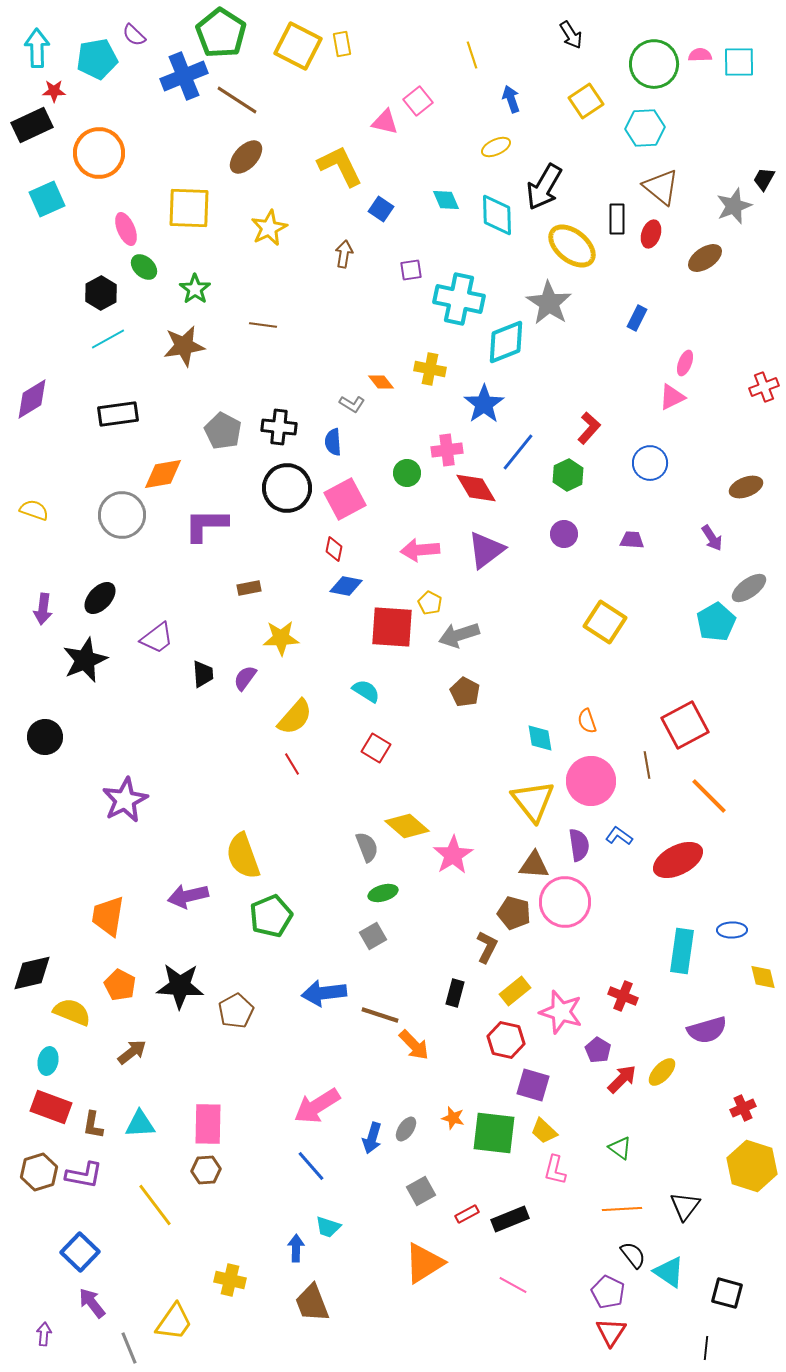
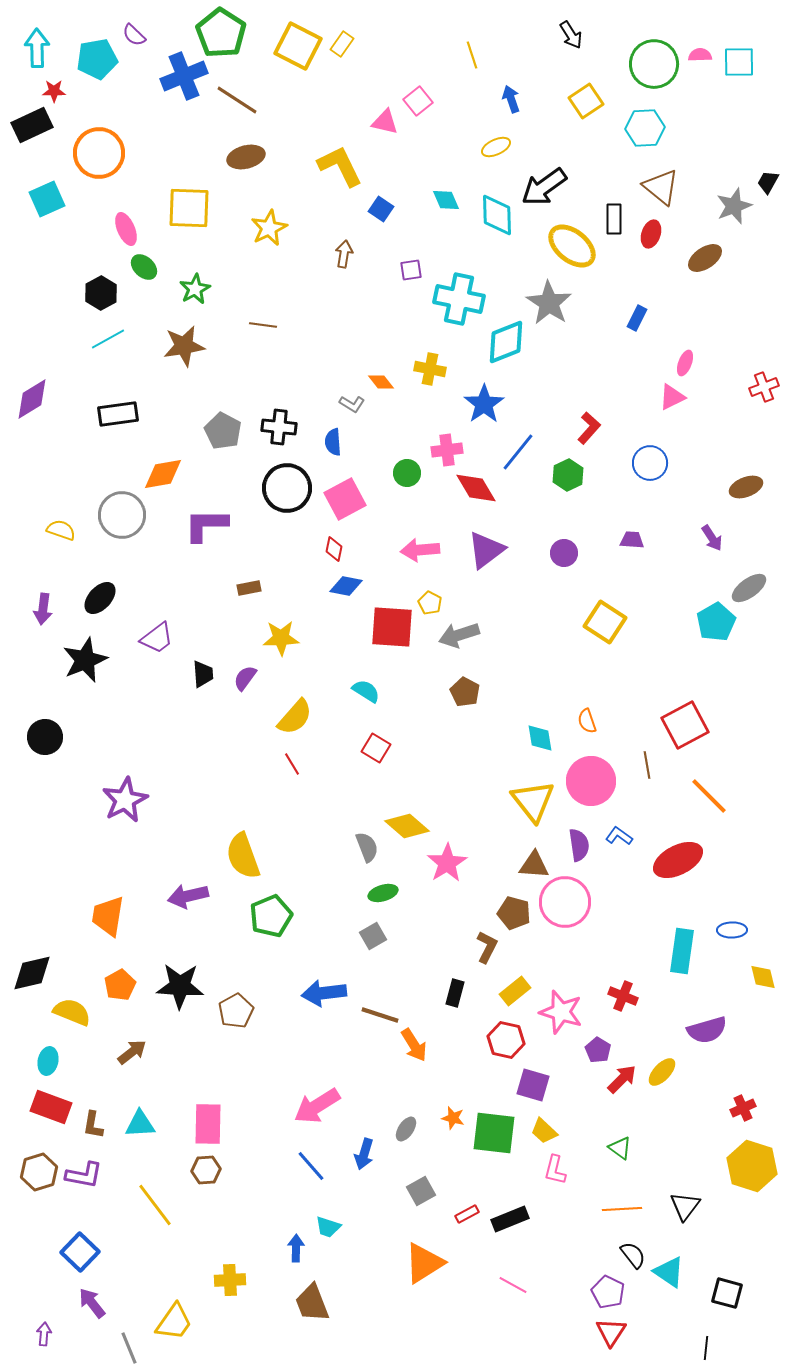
yellow rectangle at (342, 44): rotated 45 degrees clockwise
brown ellipse at (246, 157): rotated 33 degrees clockwise
black trapezoid at (764, 179): moved 4 px right, 3 px down
black arrow at (544, 187): rotated 24 degrees clockwise
black rectangle at (617, 219): moved 3 px left
green star at (195, 289): rotated 8 degrees clockwise
yellow semicircle at (34, 510): moved 27 px right, 20 px down
purple circle at (564, 534): moved 19 px down
pink star at (453, 855): moved 6 px left, 8 px down
orange pentagon at (120, 985): rotated 16 degrees clockwise
orange arrow at (414, 1045): rotated 12 degrees clockwise
blue arrow at (372, 1138): moved 8 px left, 16 px down
yellow cross at (230, 1280): rotated 16 degrees counterclockwise
